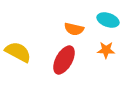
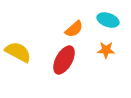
orange semicircle: rotated 54 degrees counterclockwise
